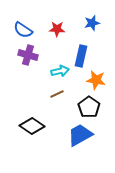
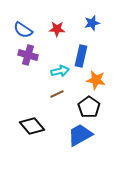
black diamond: rotated 15 degrees clockwise
